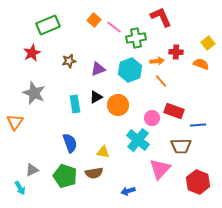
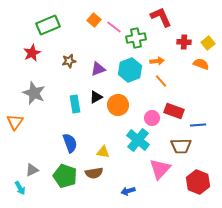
red cross: moved 8 px right, 10 px up
